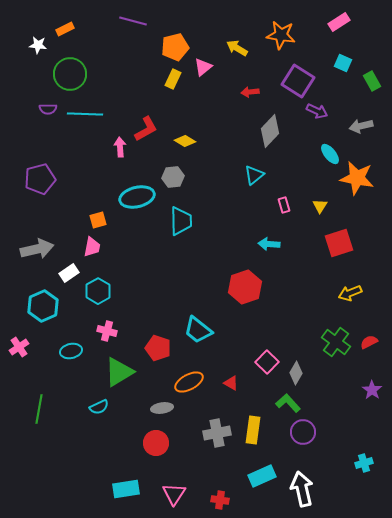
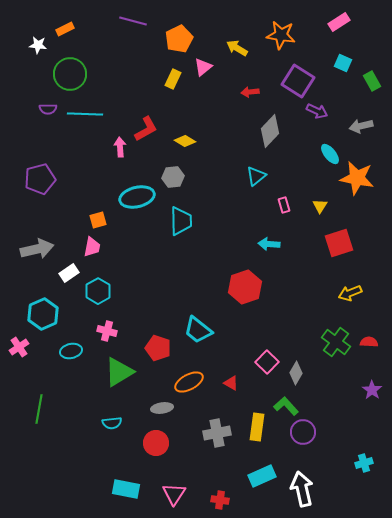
orange pentagon at (175, 47): moved 4 px right, 8 px up; rotated 12 degrees counterclockwise
cyan triangle at (254, 175): moved 2 px right, 1 px down
cyan hexagon at (43, 306): moved 8 px down
red semicircle at (369, 342): rotated 30 degrees clockwise
green L-shape at (288, 403): moved 2 px left, 3 px down
cyan semicircle at (99, 407): moved 13 px right, 16 px down; rotated 18 degrees clockwise
yellow rectangle at (253, 430): moved 4 px right, 3 px up
cyan rectangle at (126, 489): rotated 20 degrees clockwise
